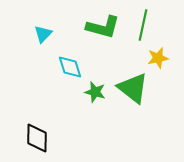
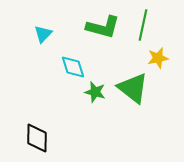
cyan diamond: moved 3 px right
